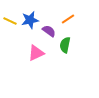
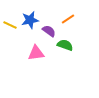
yellow line: moved 4 px down
green semicircle: rotated 98 degrees clockwise
pink triangle: rotated 18 degrees clockwise
